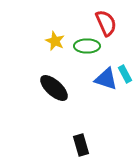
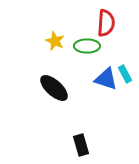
red semicircle: rotated 28 degrees clockwise
